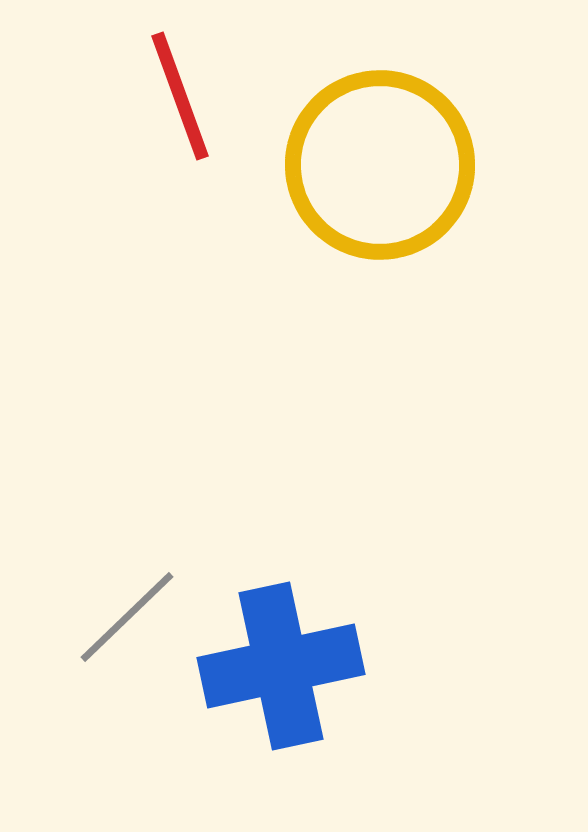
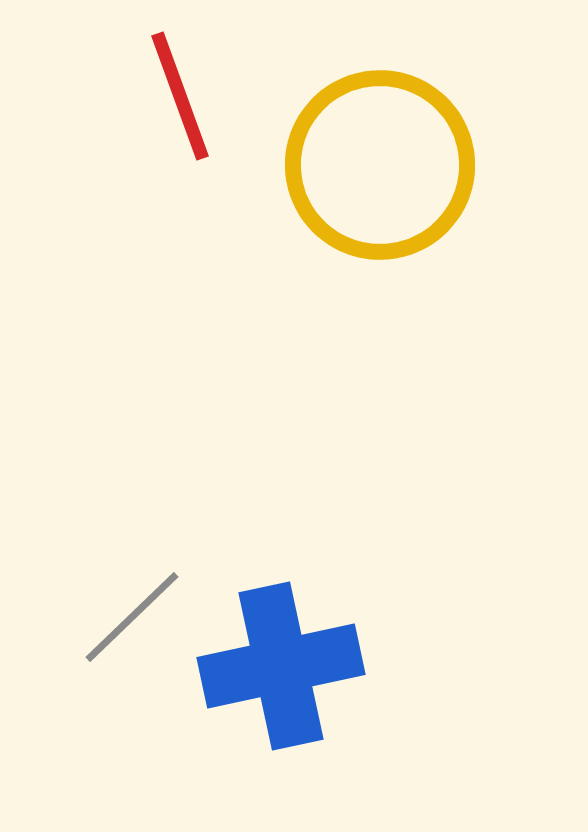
gray line: moved 5 px right
